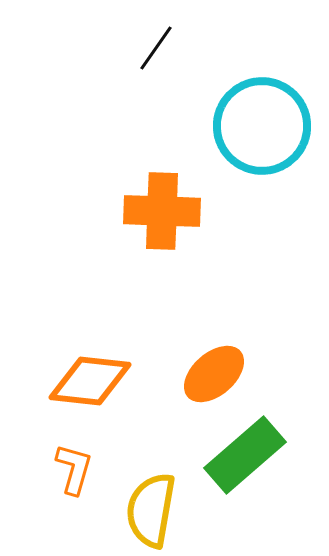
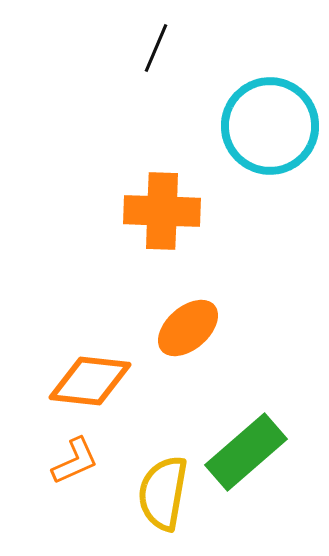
black line: rotated 12 degrees counterclockwise
cyan circle: moved 8 px right
orange ellipse: moved 26 px left, 46 px up
green rectangle: moved 1 px right, 3 px up
orange L-shape: moved 1 px right, 8 px up; rotated 50 degrees clockwise
yellow semicircle: moved 12 px right, 17 px up
